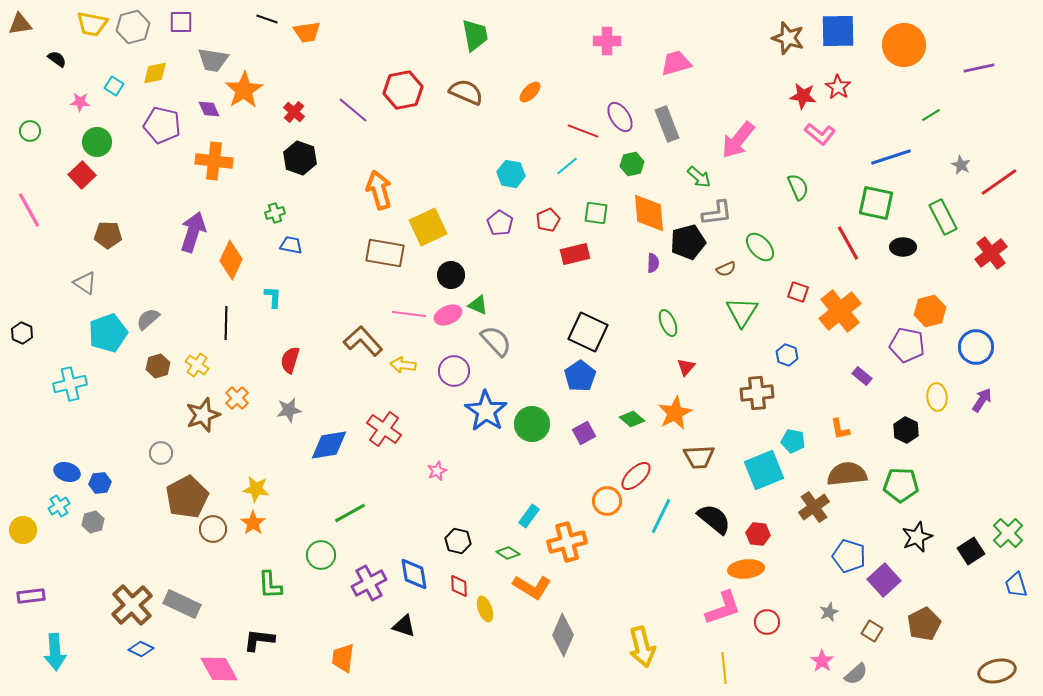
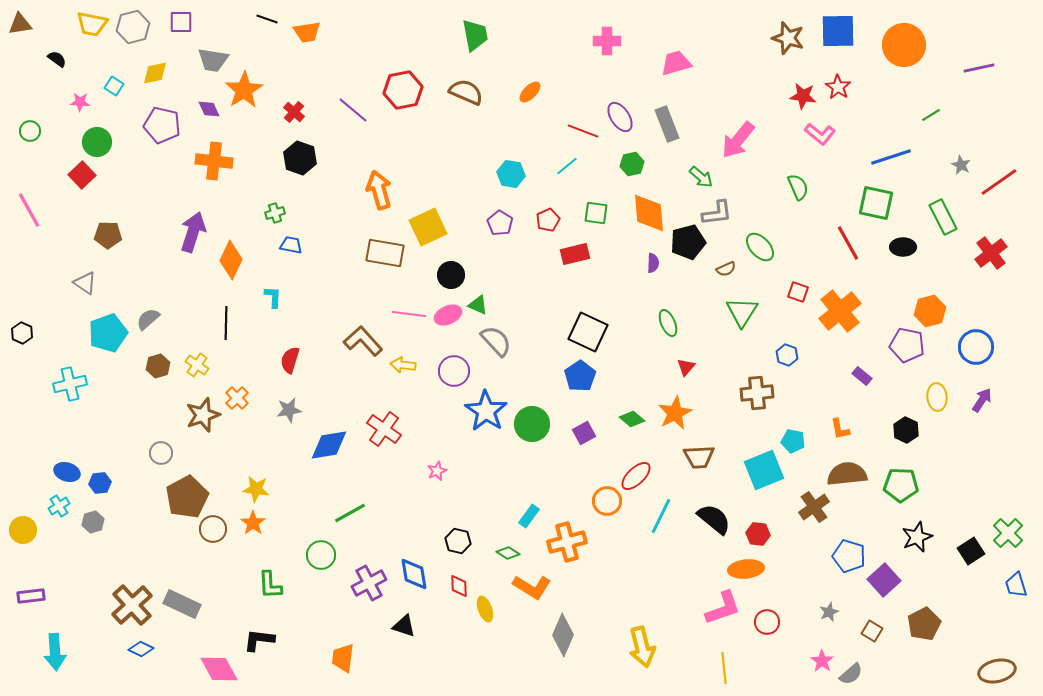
green arrow at (699, 177): moved 2 px right
gray semicircle at (856, 674): moved 5 px left
